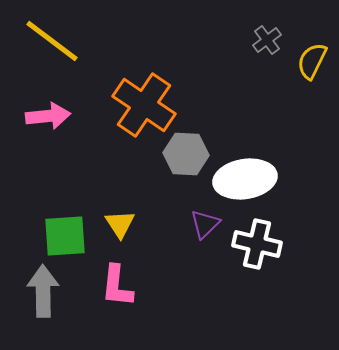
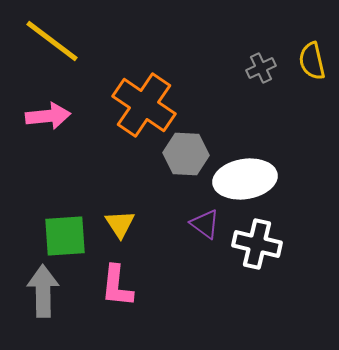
gray cross: moved 6 px left, 28 px down; rotated 12 degrees clockwise
yellow semicircle: rotated 39 degrees counterclockwise
purple triangle: rotated 40 degrees counterclockwise
